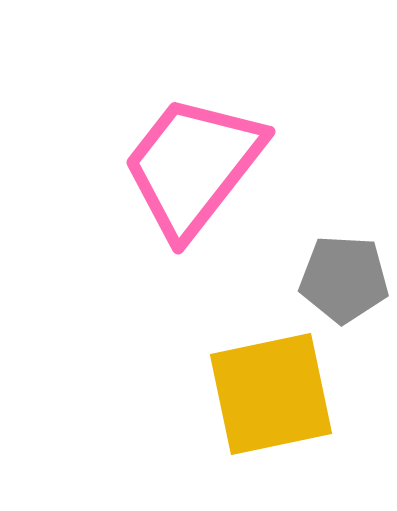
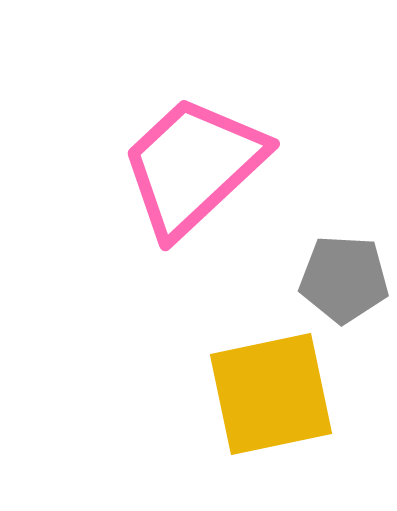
pink trapezoid: rotated 9 degrees clockwise
